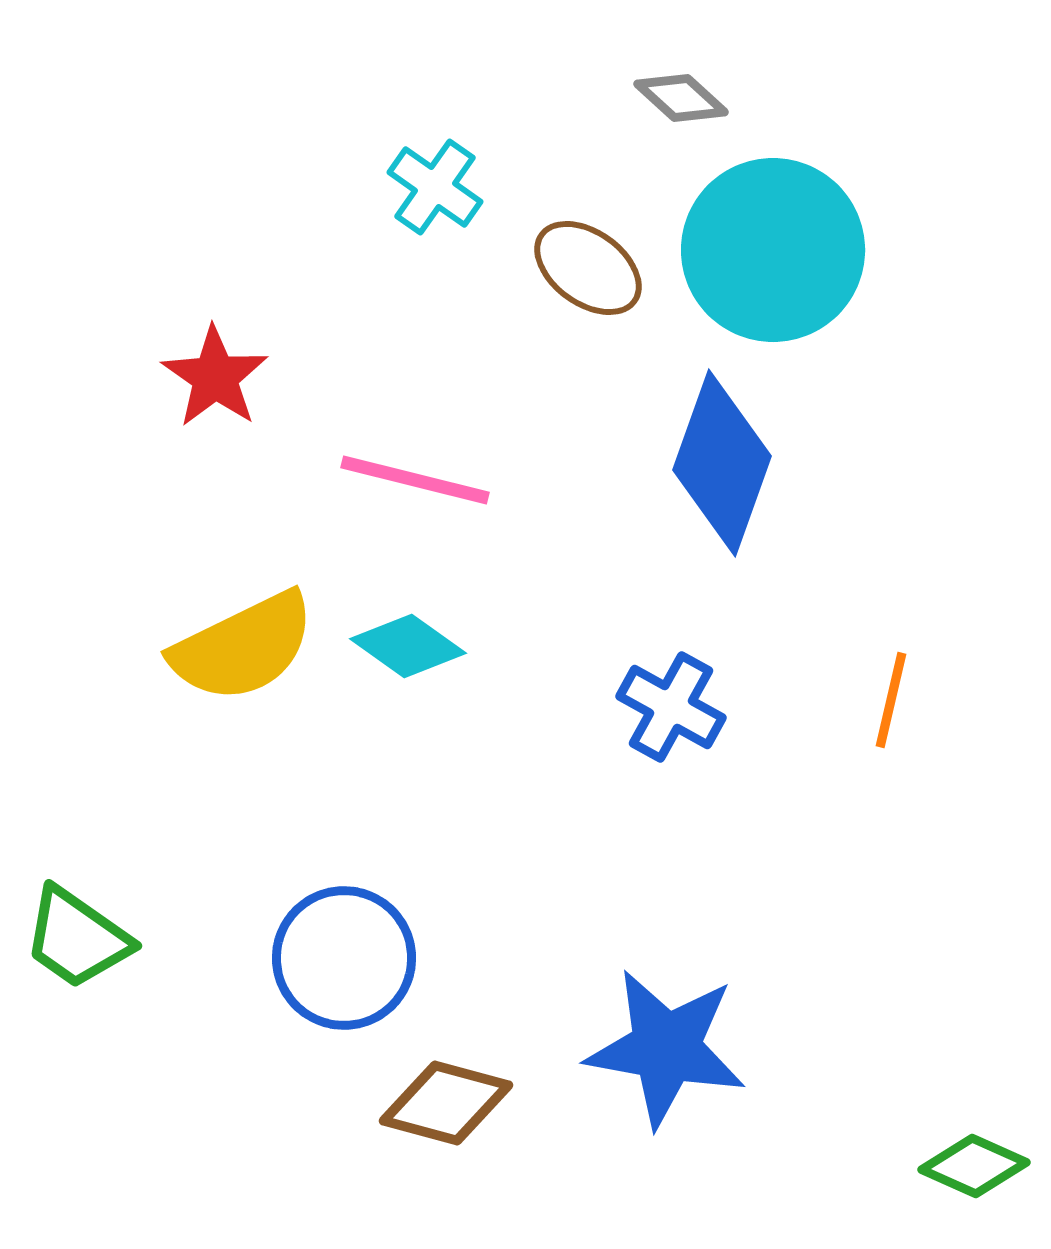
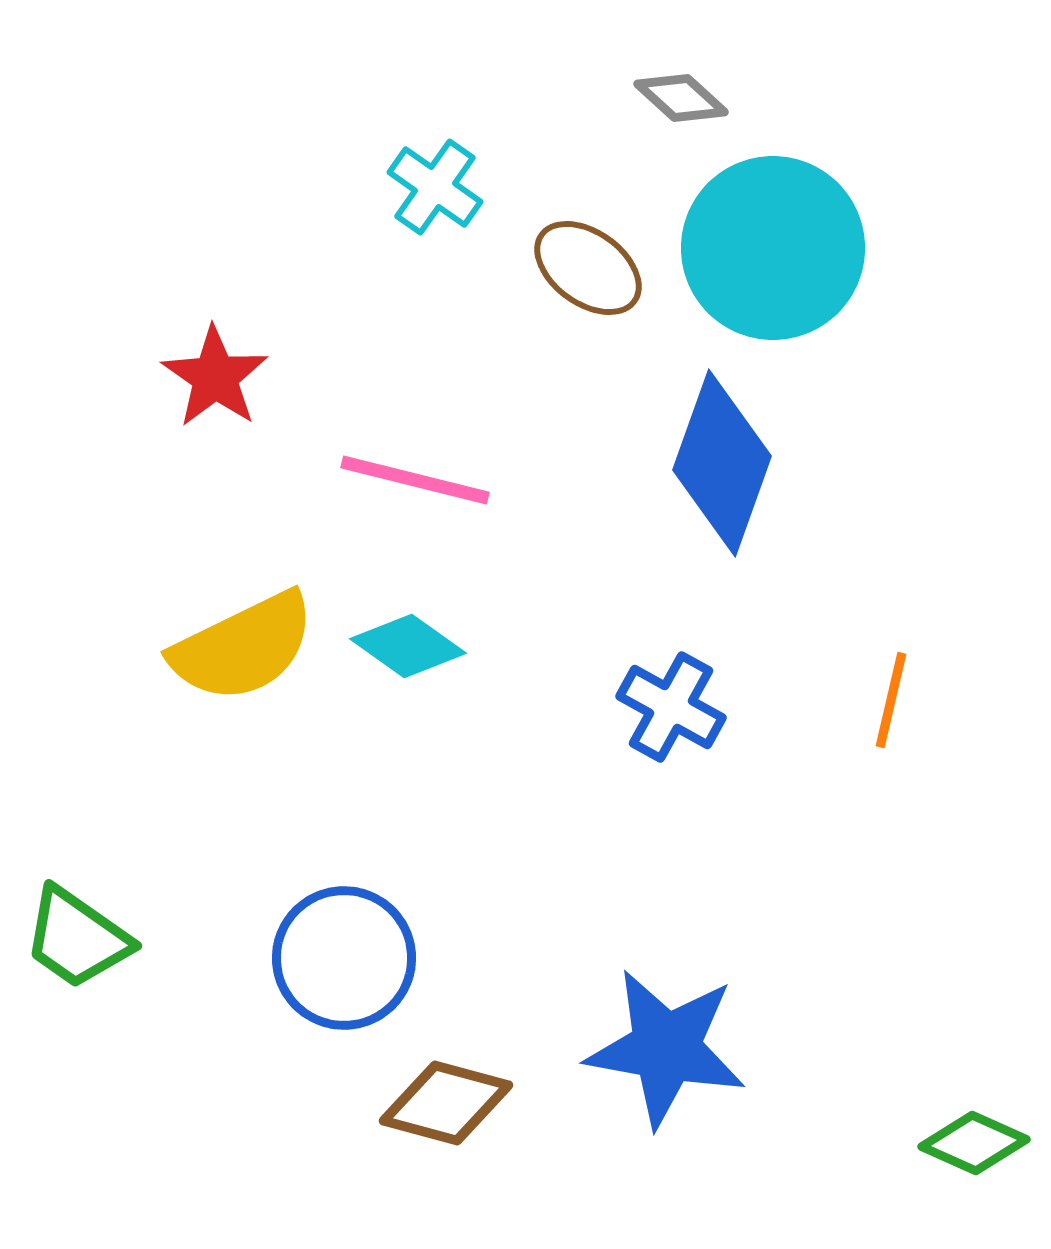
cyan circle: moved 2 px up
green diamond: moved 23 px up
